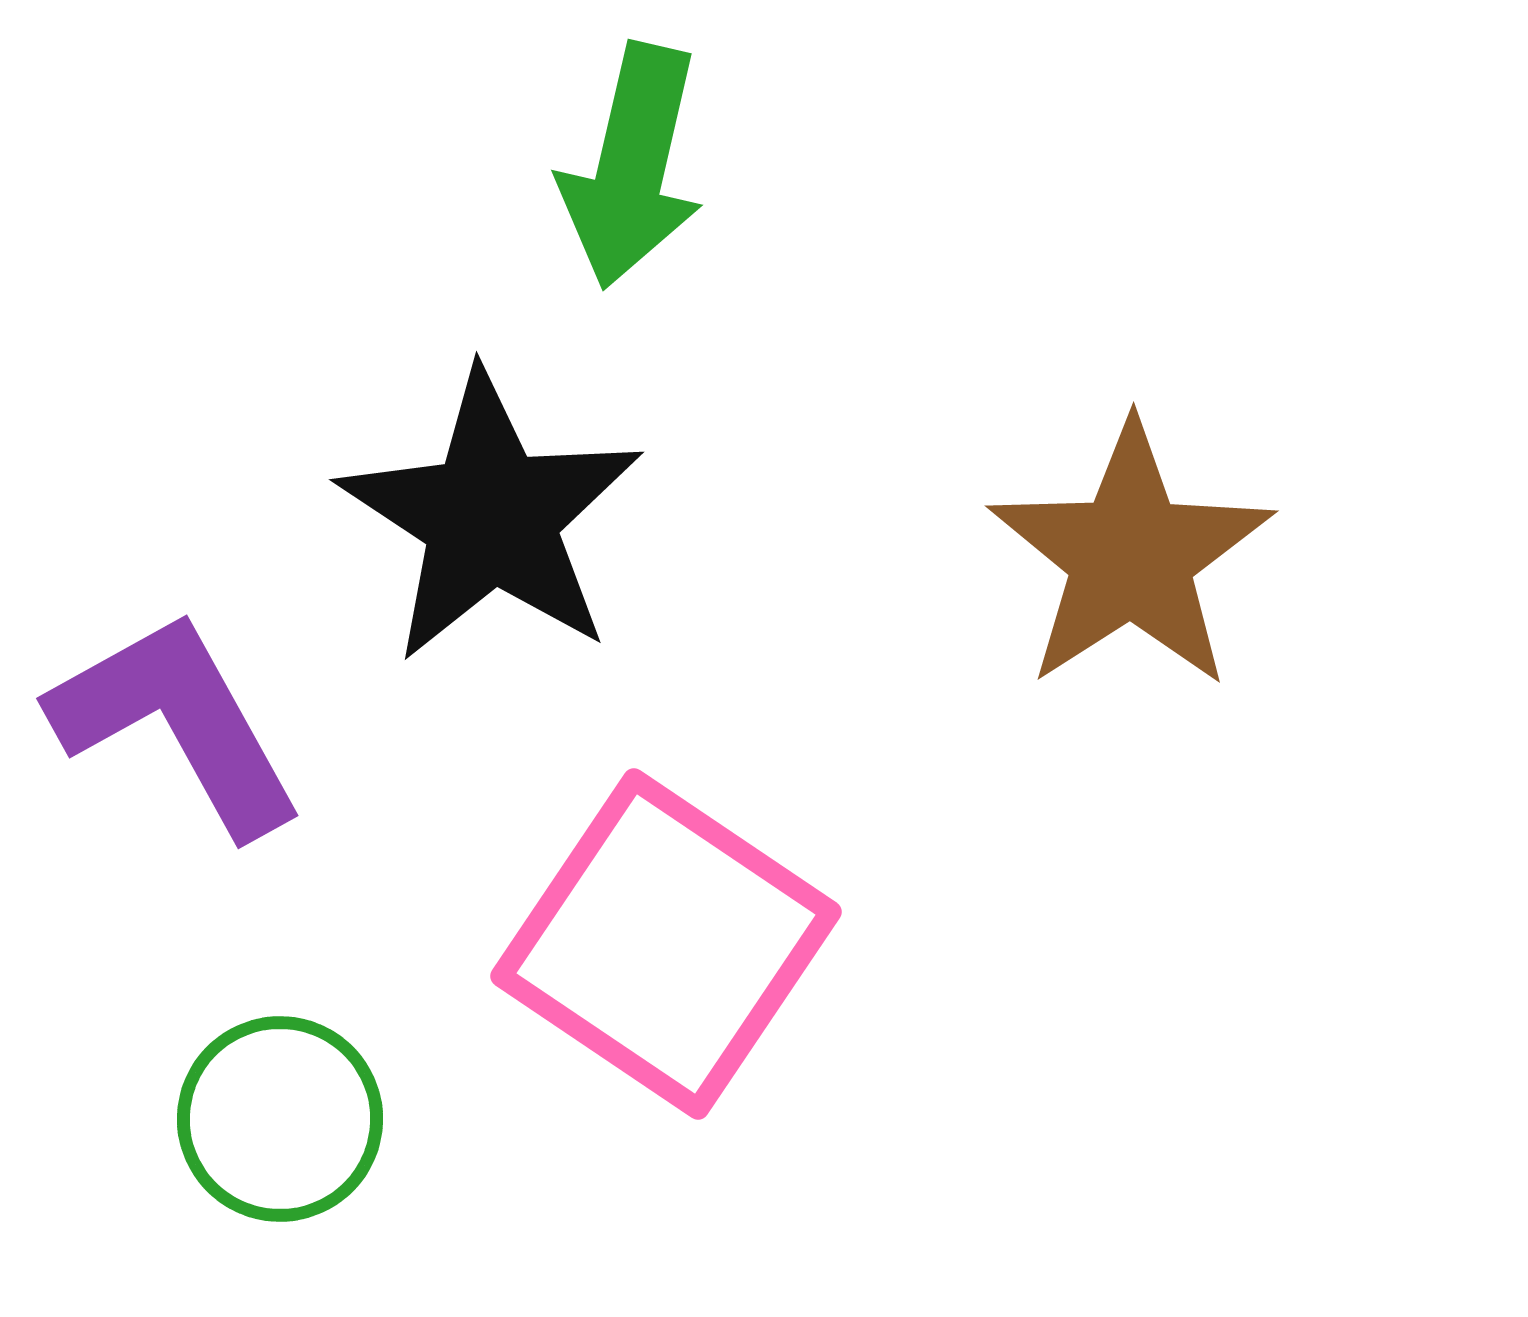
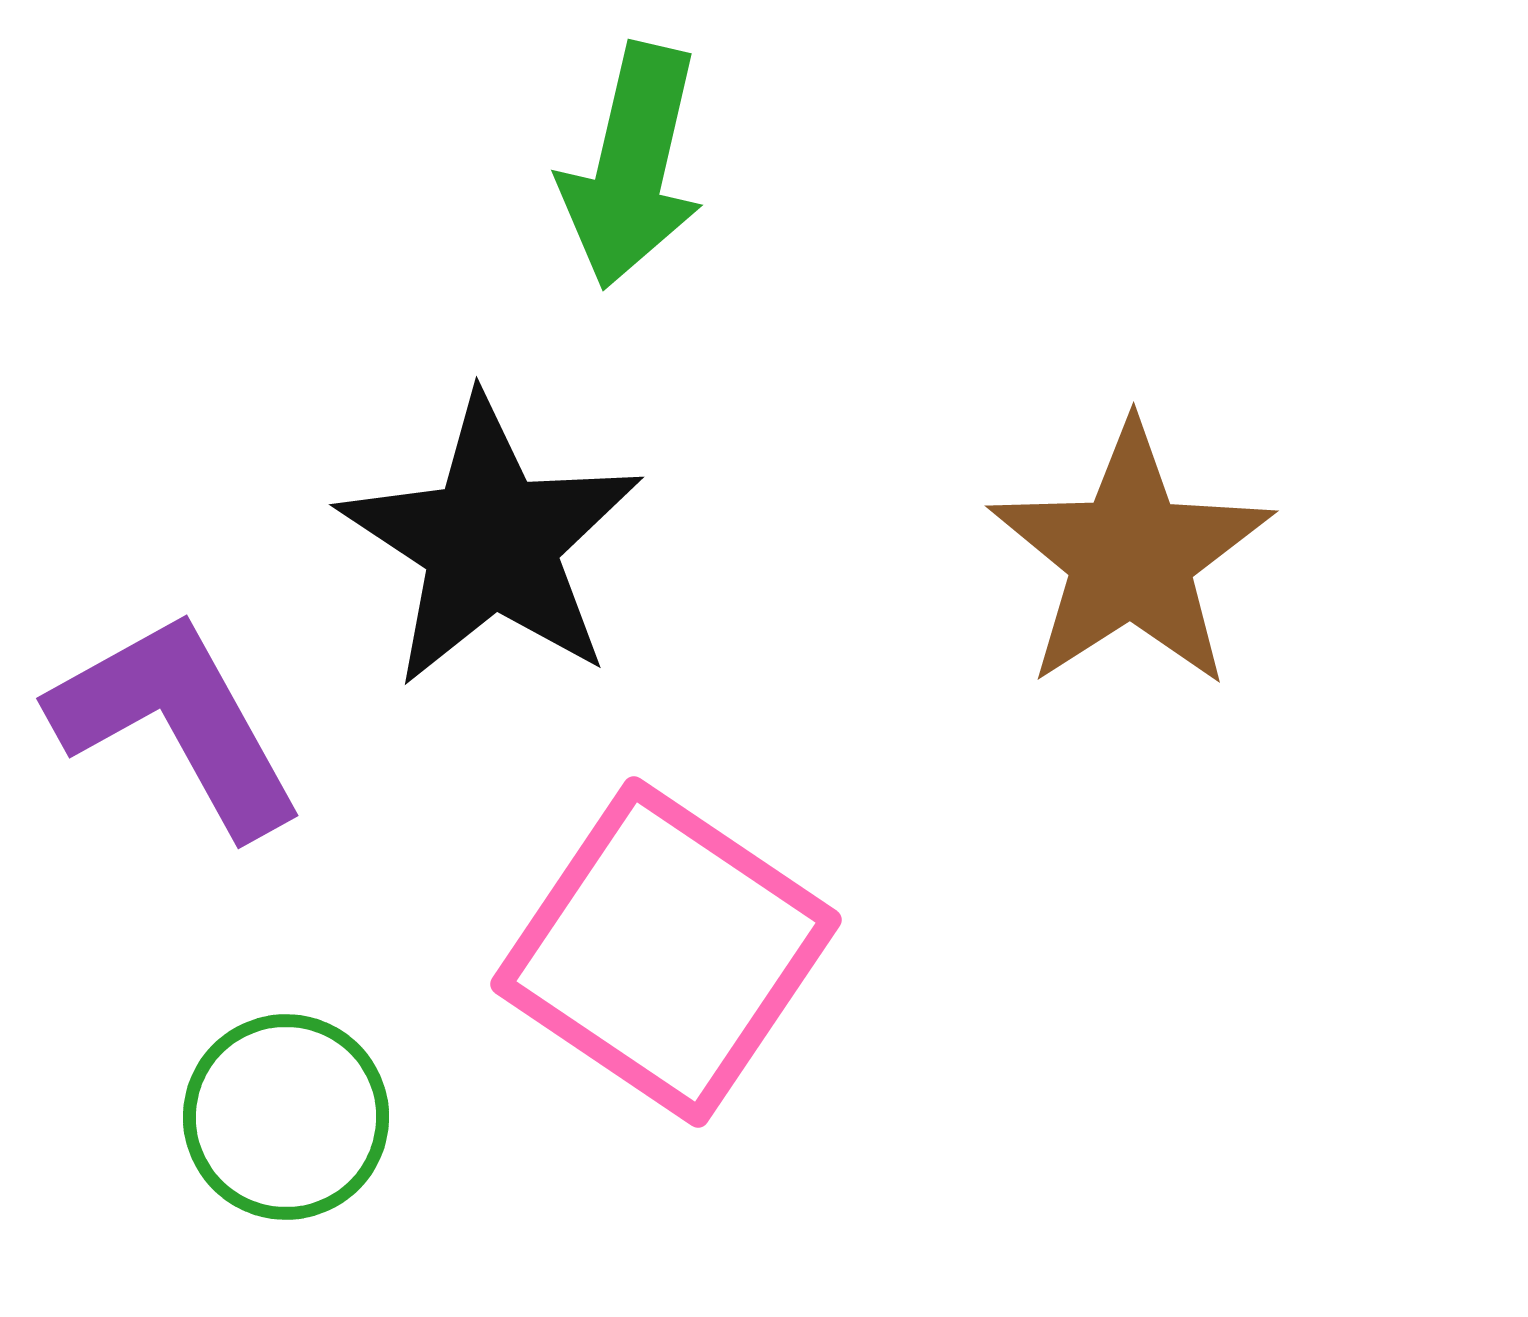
black star: moved 25 px down
pink square: moved 8 px down
green circle: moved 6 px right, 2 px up
